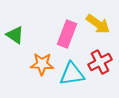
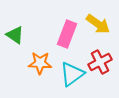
orange star: moved 2 px left, 1 px up
cyan triangle: rotated 28 degrees counterclockwise
